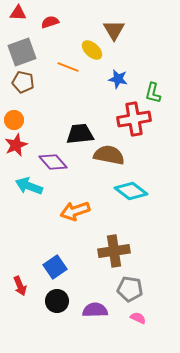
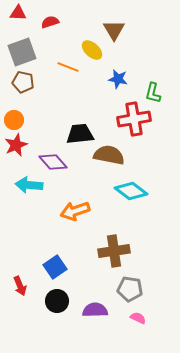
cyan arrow: moved 1 px up; rotated 16 degrees counterclockwise
